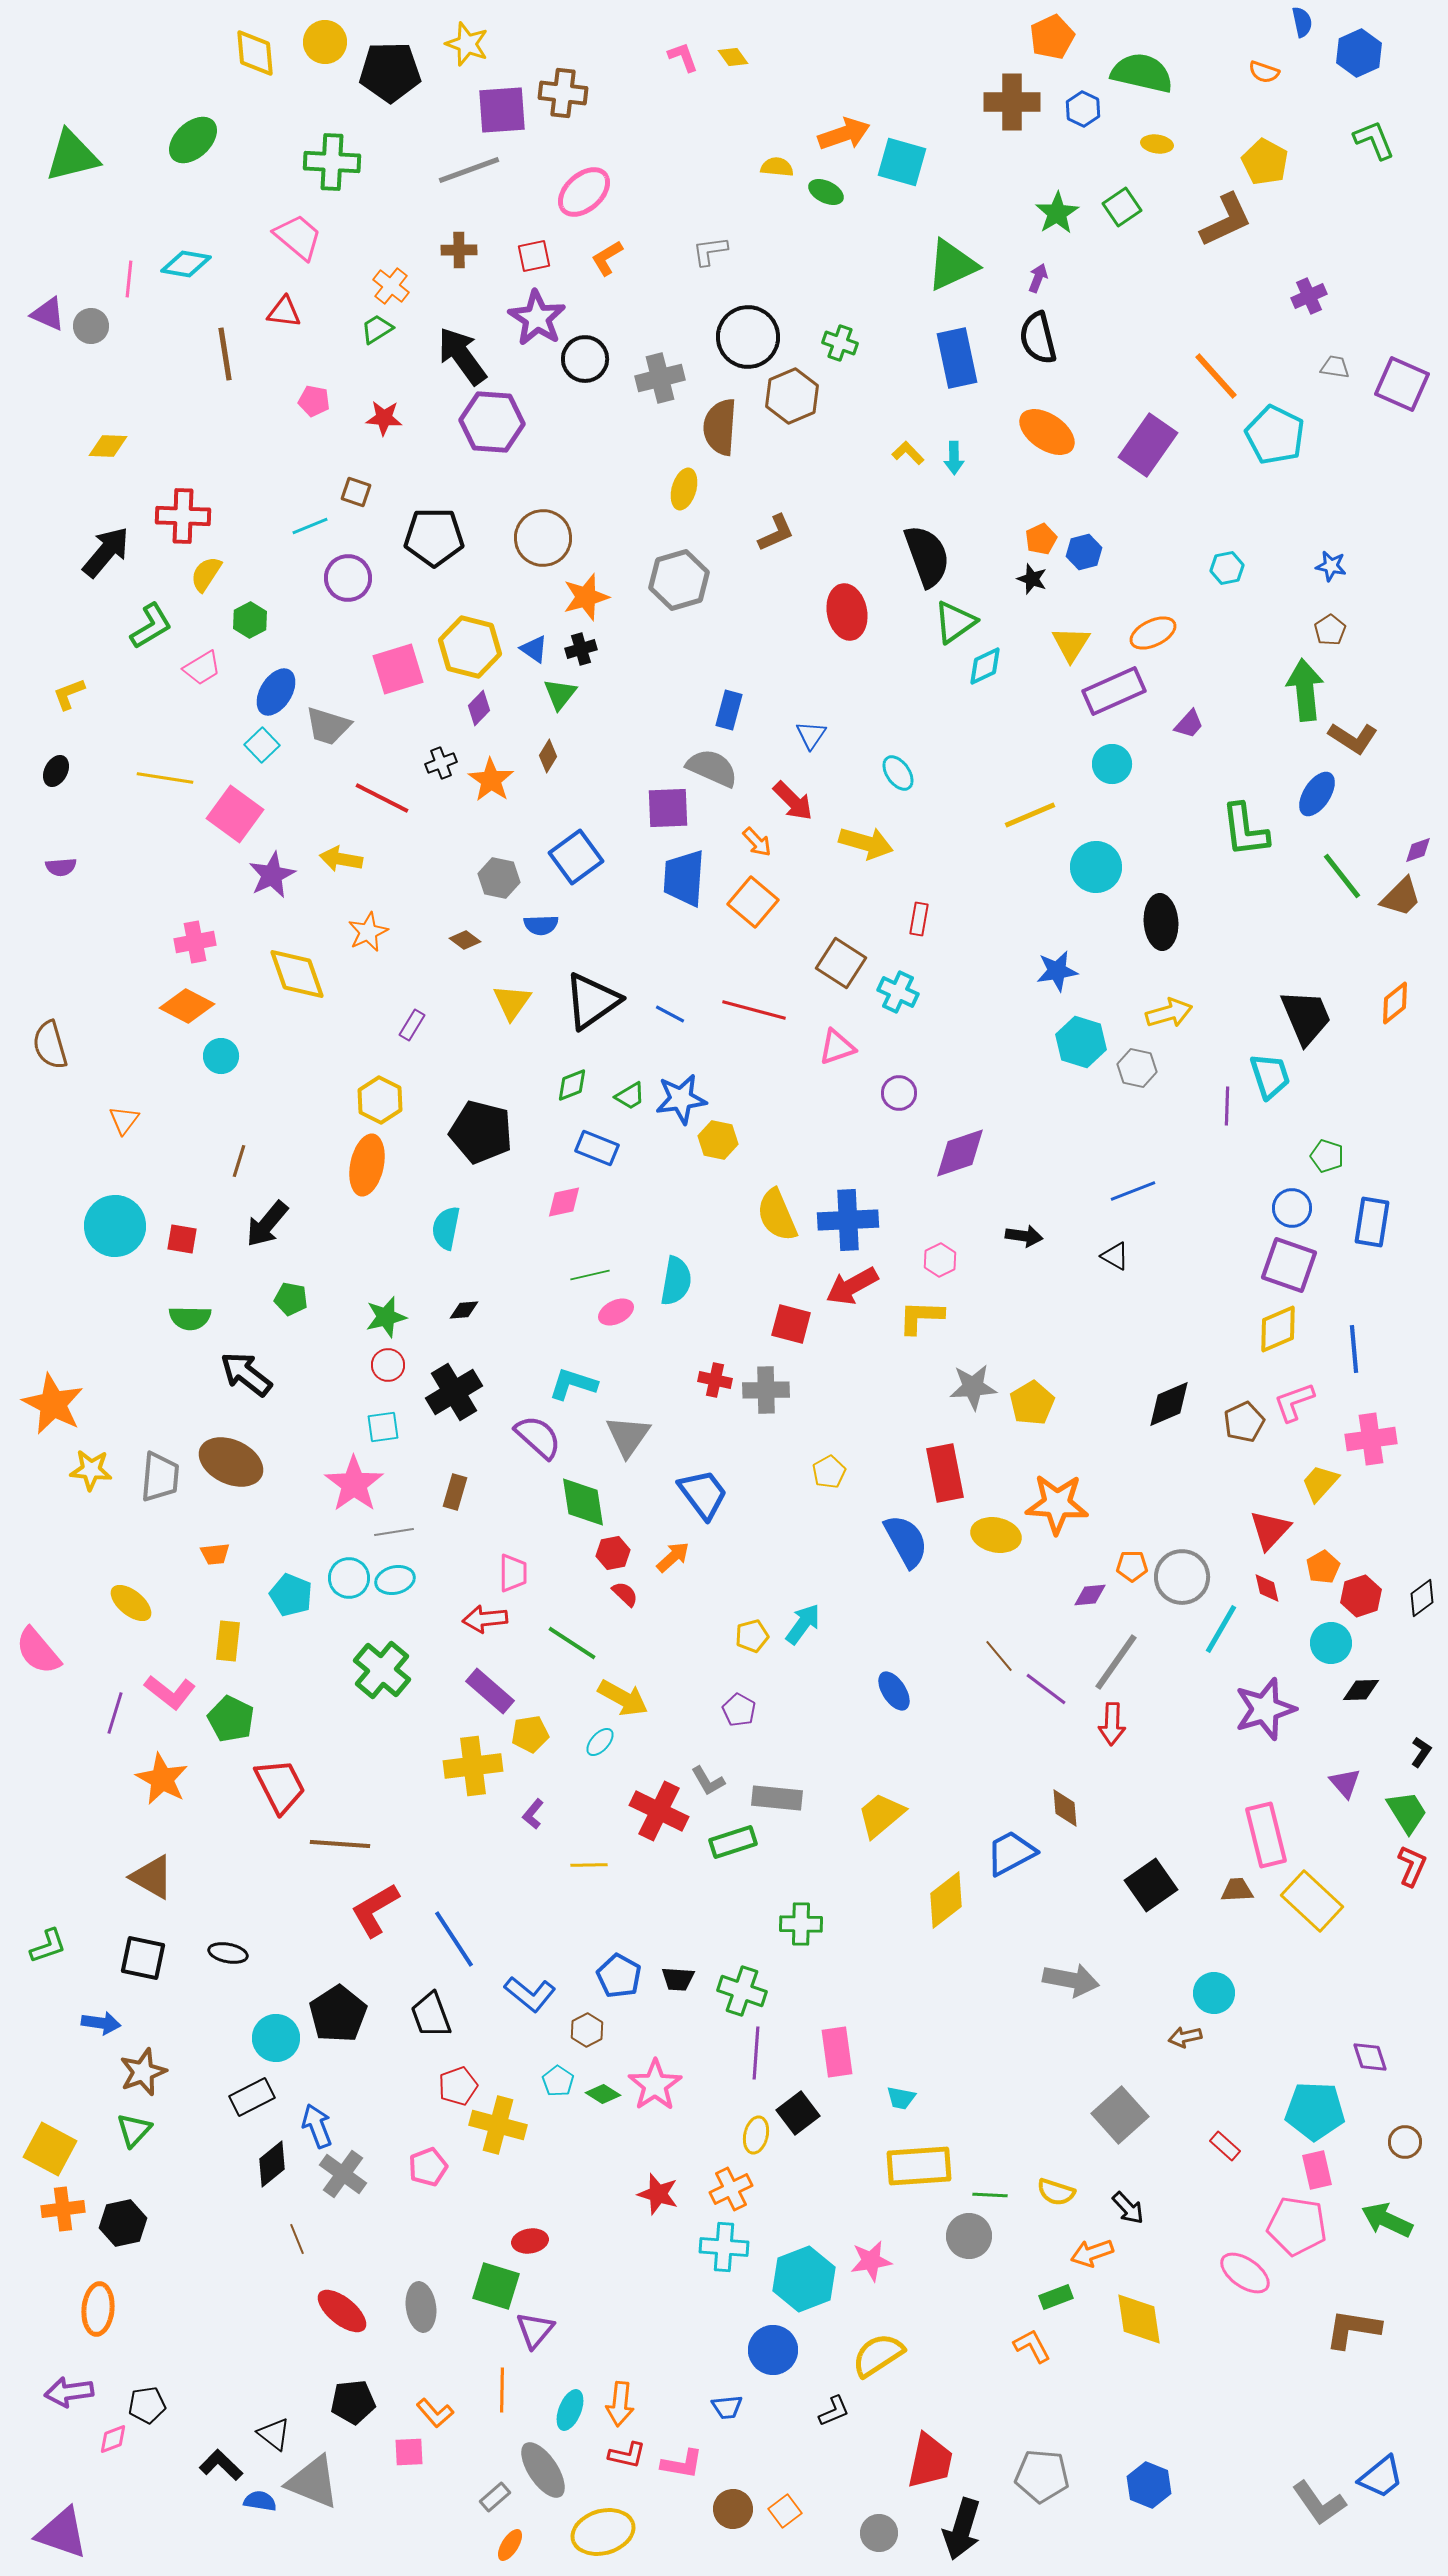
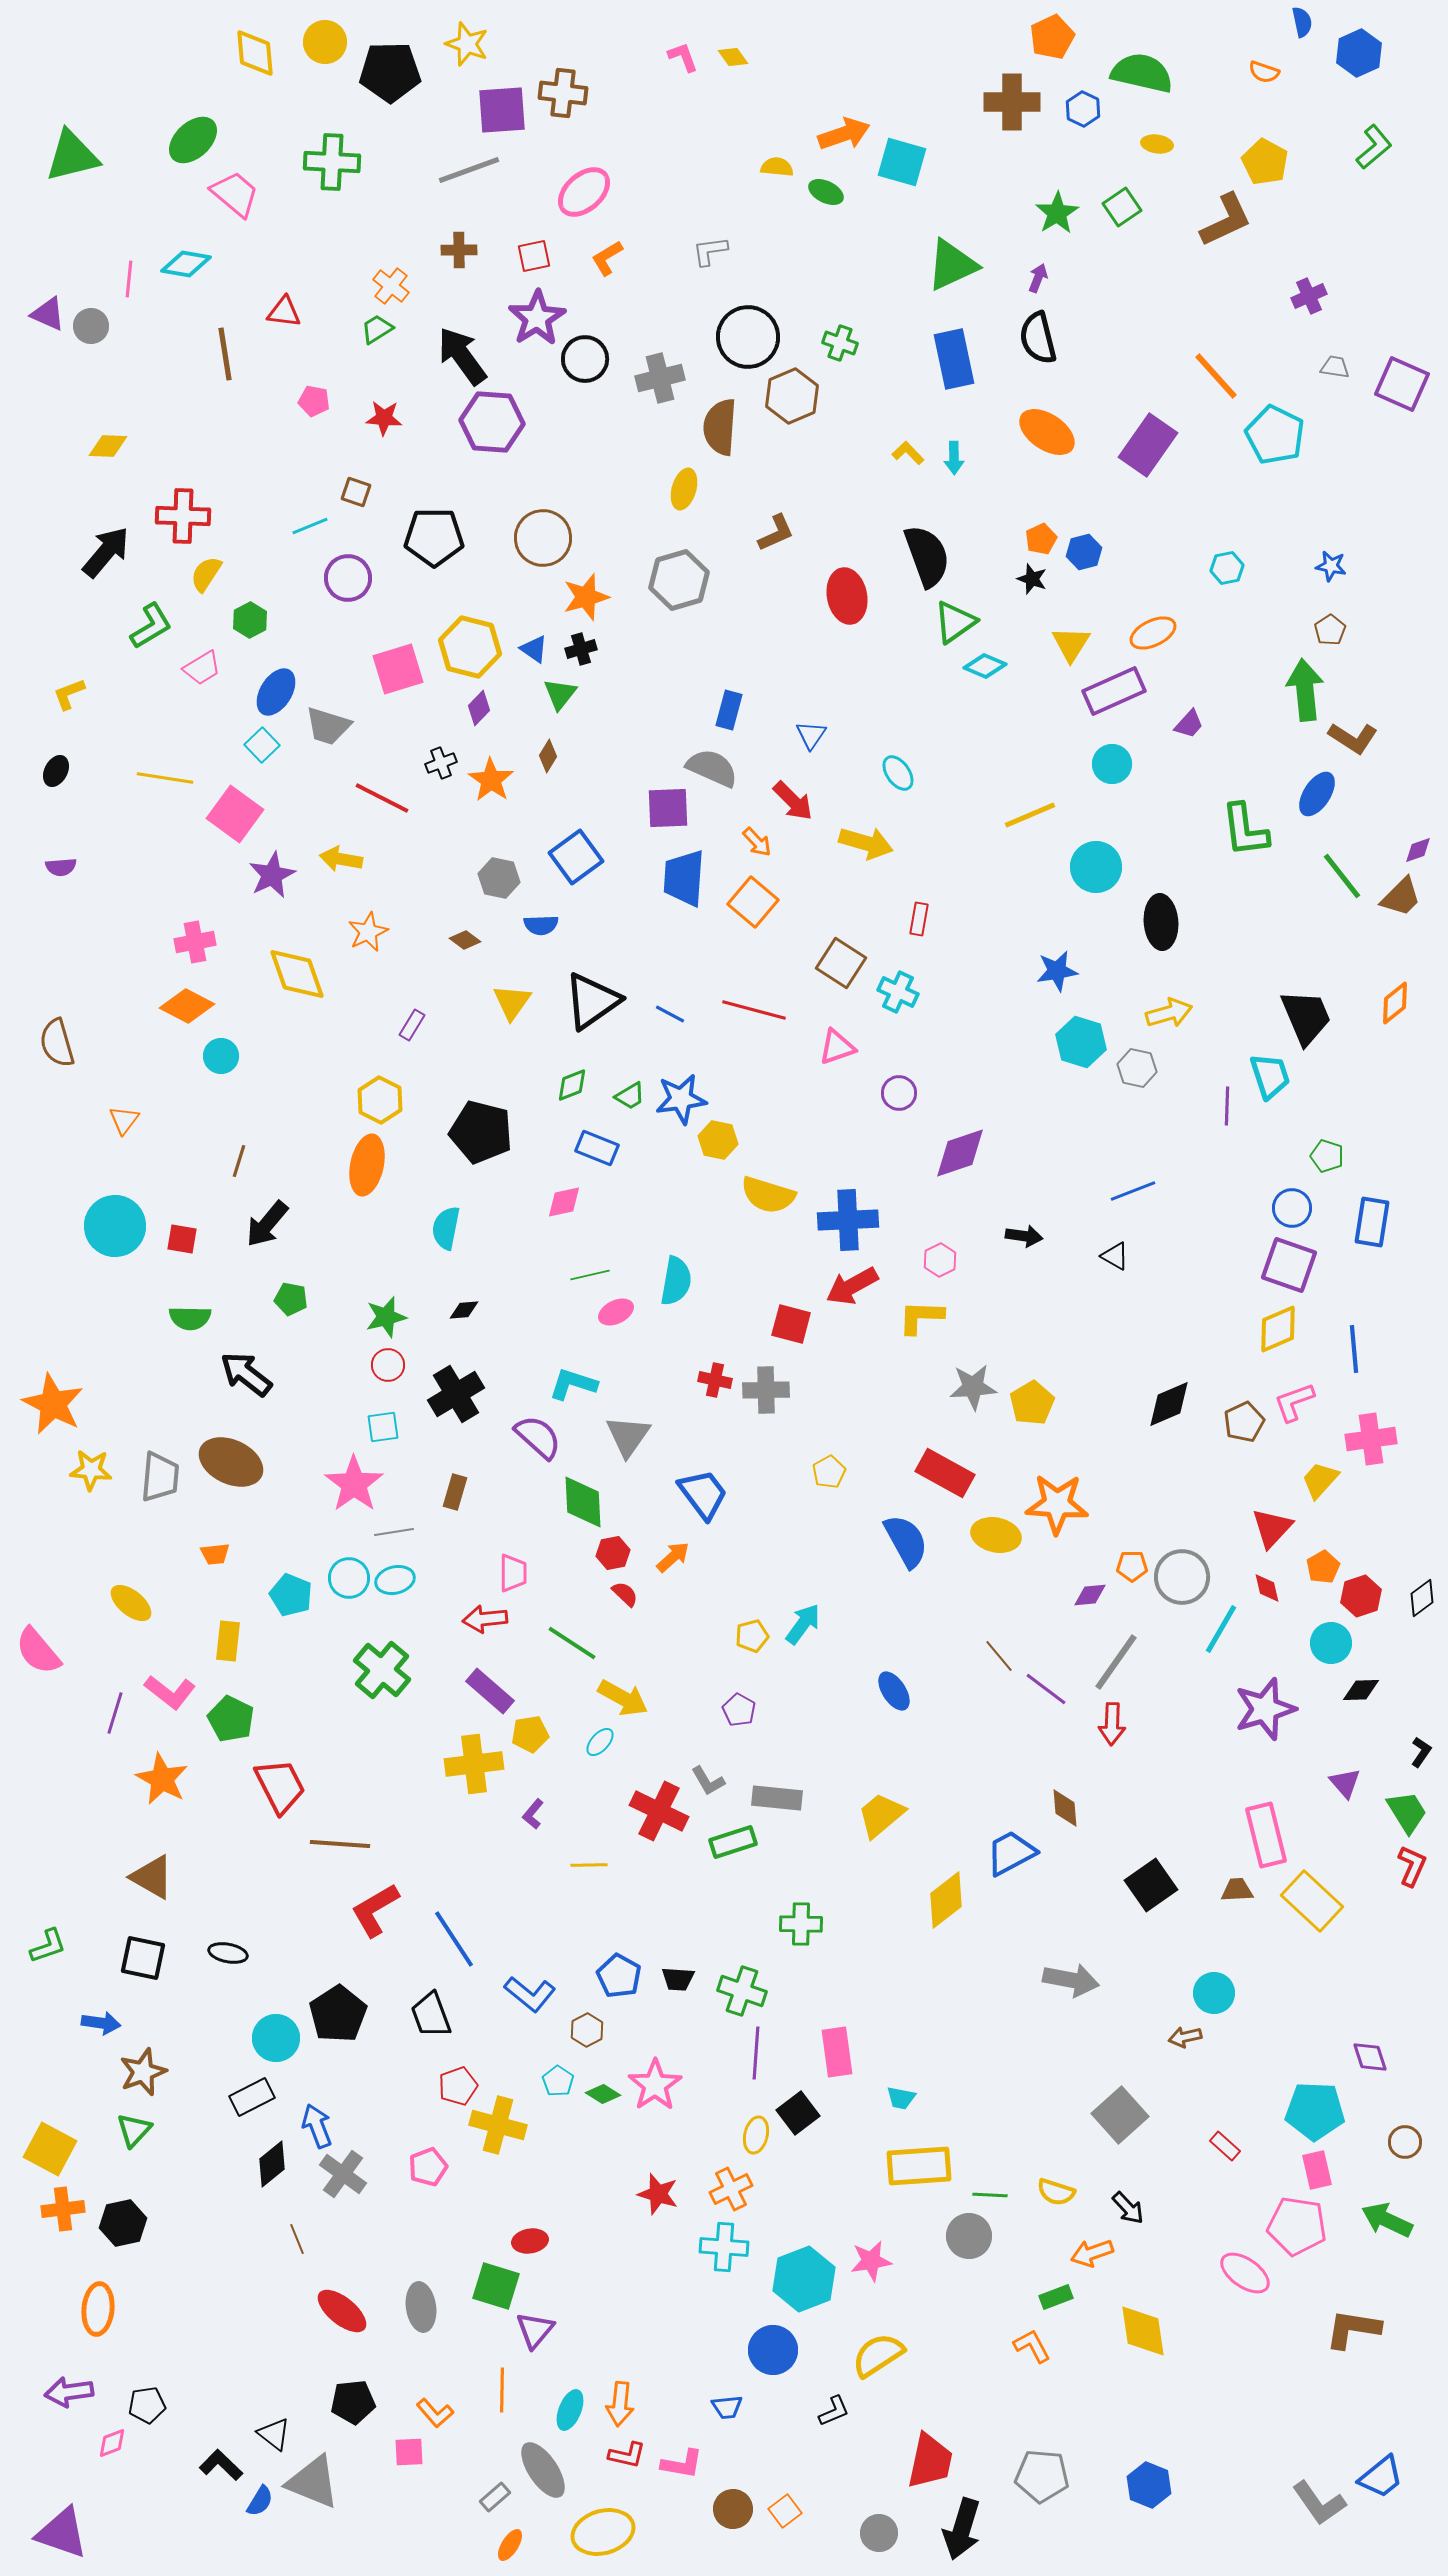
green L-shape at (1374, 140): moved 7 px down; rotated 72 degrees clockwise
pink trapezoid at (298, 237): moved 63 px left, 43 px up
purple star at (537, 318): rotated 8 degrees clockwise
blue rectangle at (957, 358): moved 3 px left, 1 px down
red ellipse at (847, 612): moved 16 px up
cyan diamond at (985, 666): rotated 48 degrees clockwise
brown semicircle at (50, 1045): moved 7 px right, 2 px up
yellow semicircle at (777, 1215): moved 9 px left, 20 px up; rotated 50 degrees counterclockwise
black cross at (454, 1392): moved 2 px right, 2 px down
red rectangle at (945, 1473): rotated 50 degrees counterclockwise
yellow trapezoid at (1320, 1483): moved 3 px up
green diamond at (583, 1502): rotated 6 degrees clockwise
red triangle at (1270, 1530): moved 2 px right, 2 px up
yellow cross at (473, 1766): moved 1 px right, 2 px up
yellow diamond at (1139, 2319): moved 4 px right, 12 px down
pink diamond at (113, 2439): moved 1 px left, 4 px down
blue semicircle at (260, 2501): rotated 112 degrees clockwise
